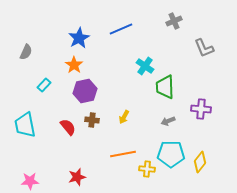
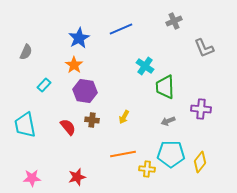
purple hexagon: rotated 20 degrees clockwise
pink star: moved 2 px right, 3 px up
